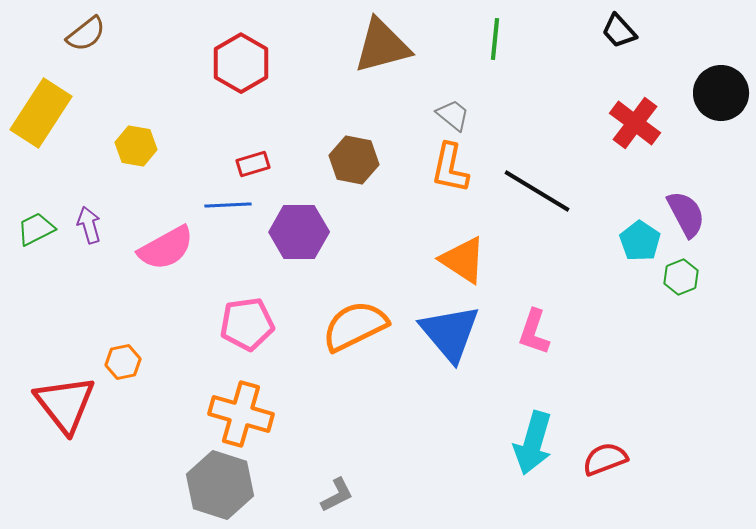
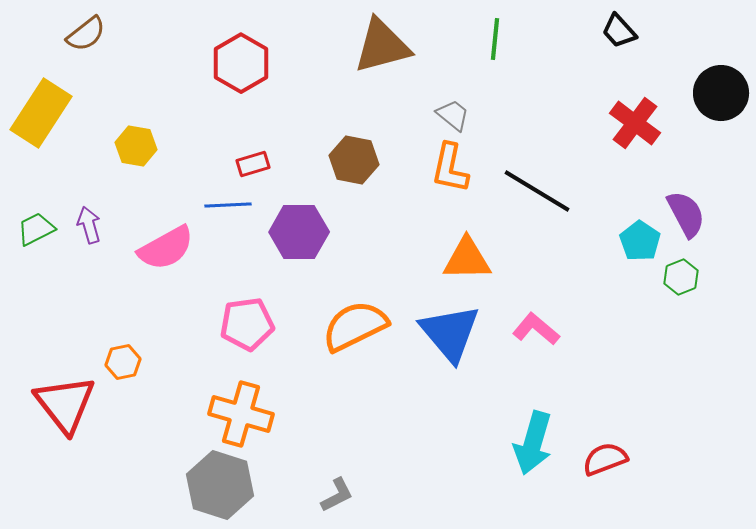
orange triangle: moved 4 px right, 1 px up; rotated 34 degrees counterclockwise
pink L-shape: moved 2 px right, 3 px up; rotated 111 degrees clockwise
